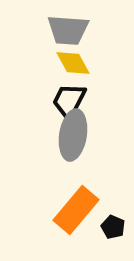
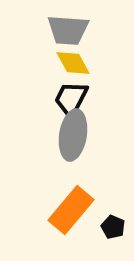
black trapezoid: moved 2 px right, 2 px up
orange rectangle: moved 5 px left
